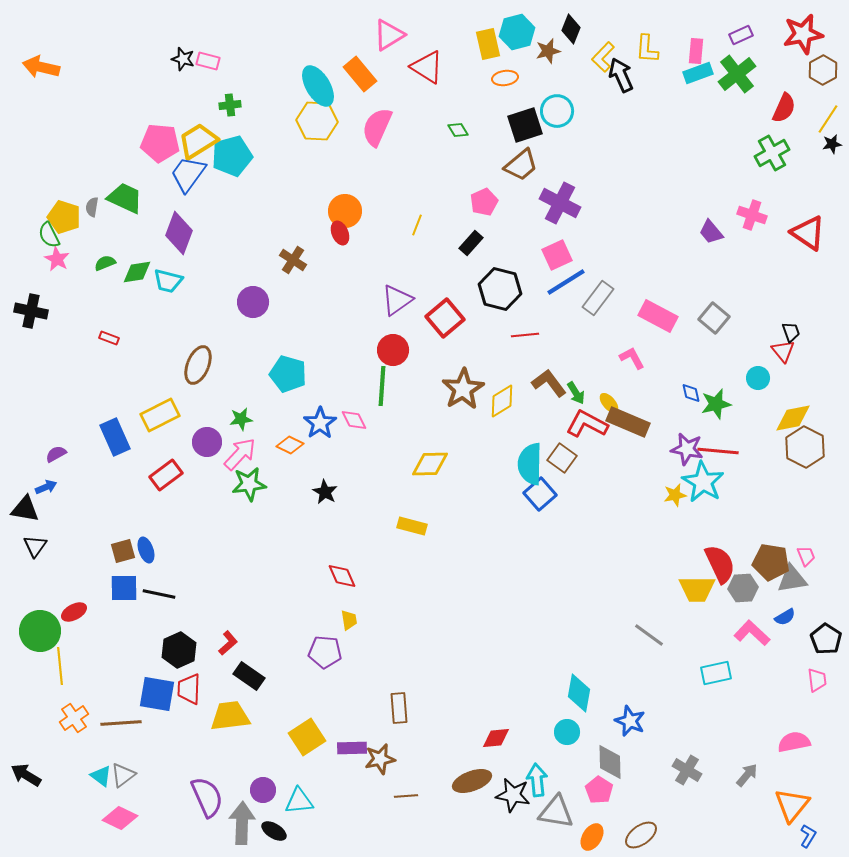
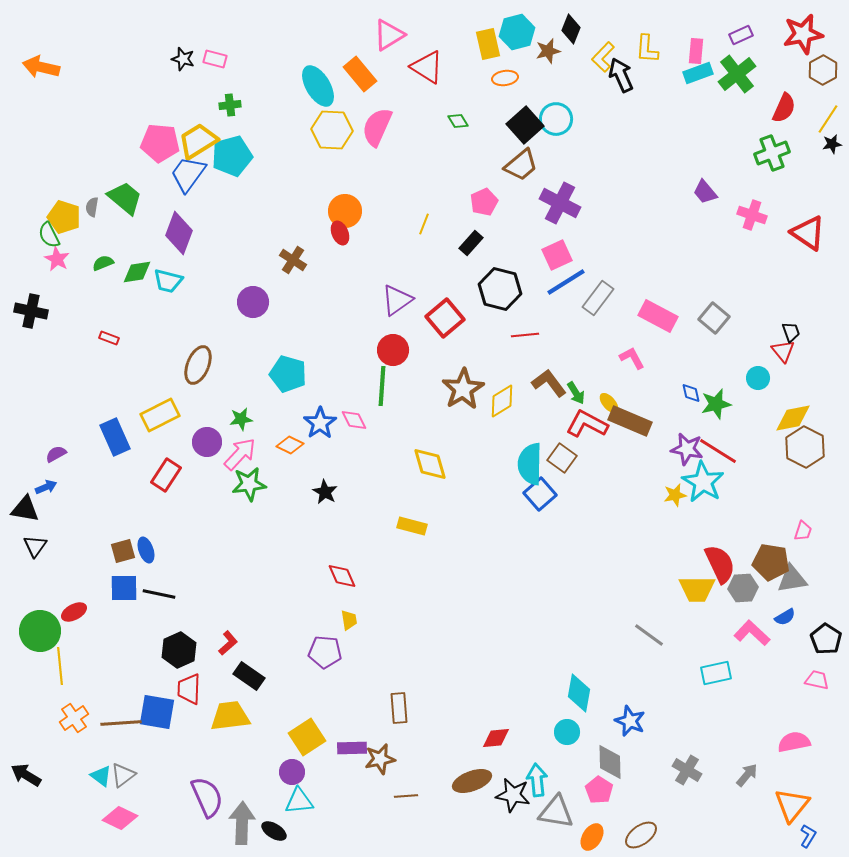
pink rectangle at (208, 61): moved 7 px right, 2 px up
cyan circle at (557, 111): moved 1 px left, 8 px down
yellow hexagon at (317, 121): moved 15 px right, 9 px down
black square at (525, 125): rotated 24 degrees counterclockwise
green diamond at (458, 130): moved 9 px up
green cross at (772, 153): rotated 8 degrees clockwise
green trapezoid at (125, 198): rotated 15 degrees clockwise
yellow line at (417, 225): moved 7 px right, 1 px up
purple trapezoid at (711, 232): moved 6 px left, 40 px up
green semicircle at (105, 263): moved 2 px left
brown rectangle at (628, 422): moved 2 px right, 1 px up
red line at (718, 451): rotated 27 degrees clockwise
yellow diamond at (430, 464): rotated 75 degrees clockwise
red rectangle at (166, 475): rotated 20 degrees counterclockwise
pink trapezoid at (806, 556): moved 3 px left, 25 px up; rotated 40 degrees clockwise
pink trapezoid at (817, 680): rotated 70 degrees counterclockwise
blue square at (157, 694): moved 18 px down
purple circle at (263, 790): moved 29 px right, 18 px up
